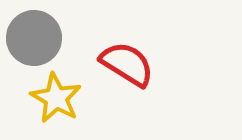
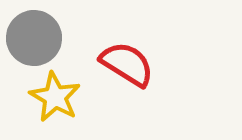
yellow star: moved 1 px left, 1 px up
